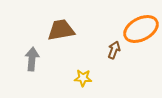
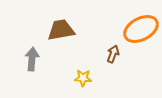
brown arrow: moved 1 px left, 4 px down
